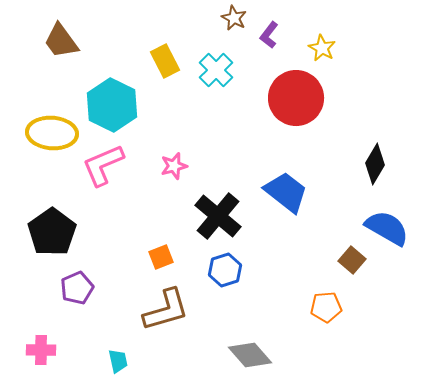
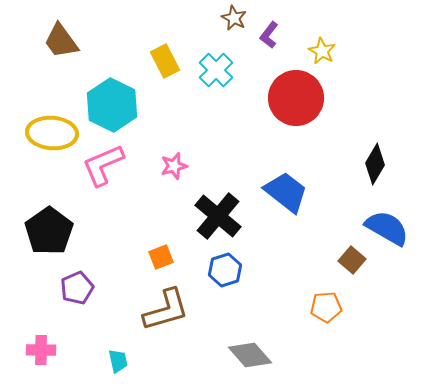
yellow star: moved 3 px down
black pentagon: moved 3 px left, 1 px up
